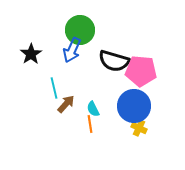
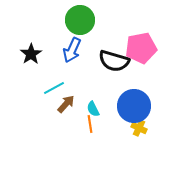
green circle: moved 10 px up
pink pentagon: moved 23 px up; rotated 16 degrees counterclockwise
cyan line: rotated 75 degrees clockwise
